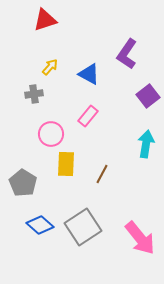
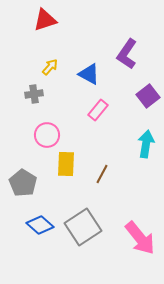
pink rectangle: moved 10 px right, 6 px up
pink circle: moved 4 px left, 1 px down
